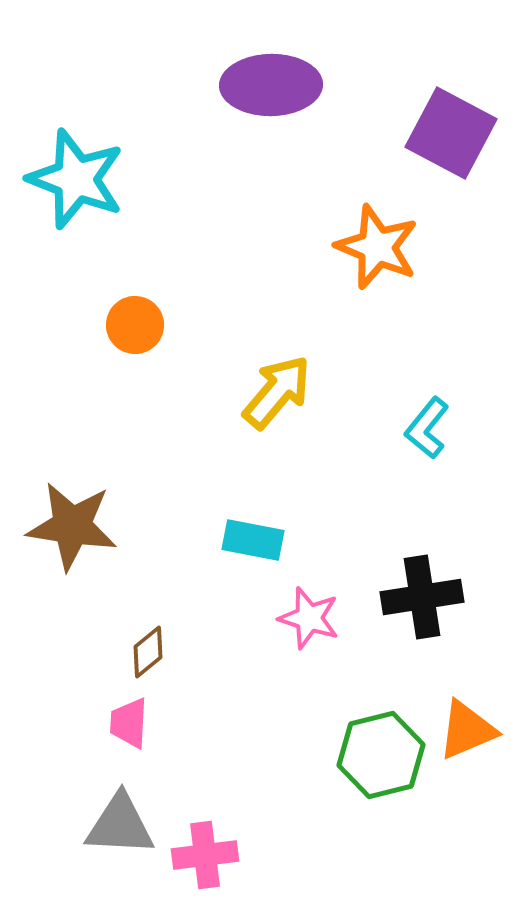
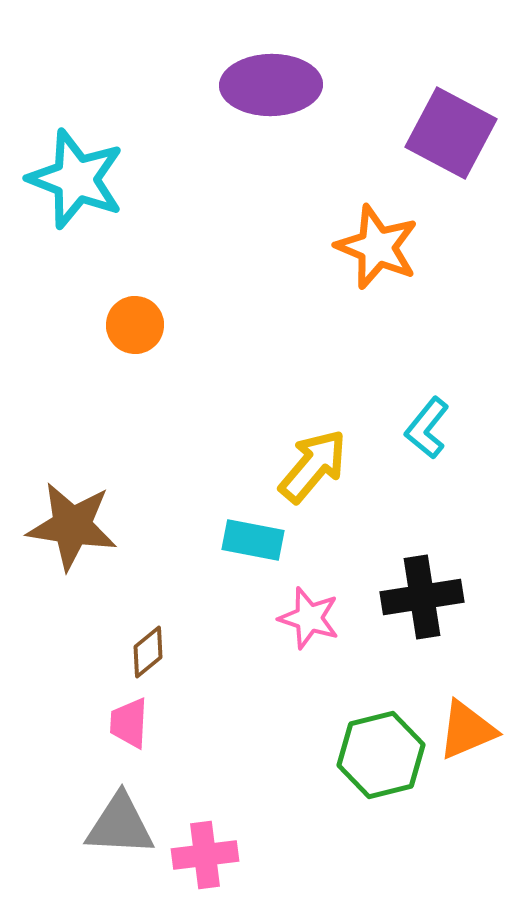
yellow arrow: moved 36 px right, 74 px down
